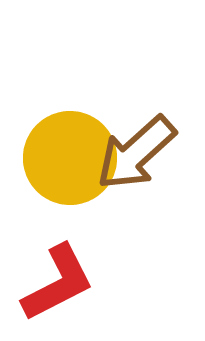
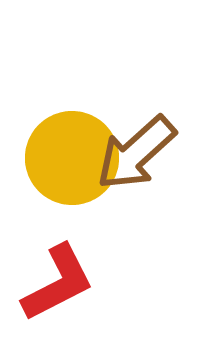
yellow circle: moved 2 px right
